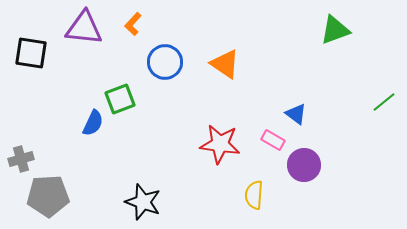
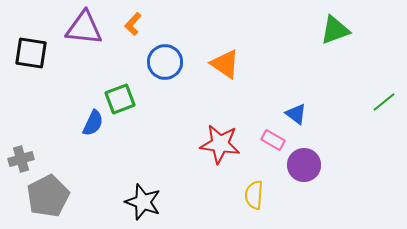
gray pentagon: rotated 24 degrees counterclockwise
